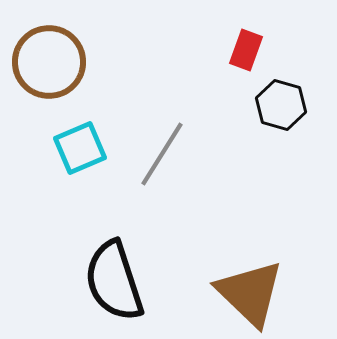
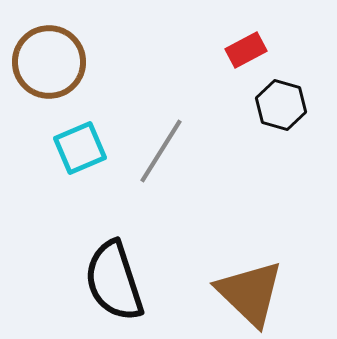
red rectangle: rotated 42 degrees clockwise
gray line: moved 1 px left, 3 px up
